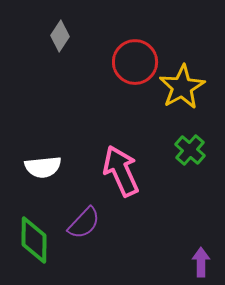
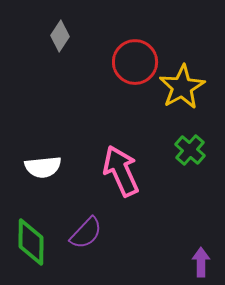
purple semicircle: moved 2 px right, 10 px down
green diamond: moved 3 px left, 2 px down
